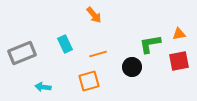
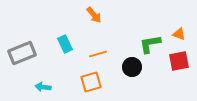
orange triangle: rotated 32 degrees clockwise
orange square: moved 2 px right, 1 px down
